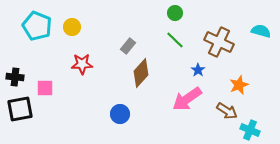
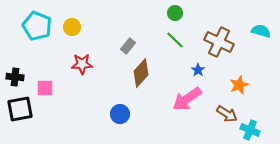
brown arrow: moved 3 px down
